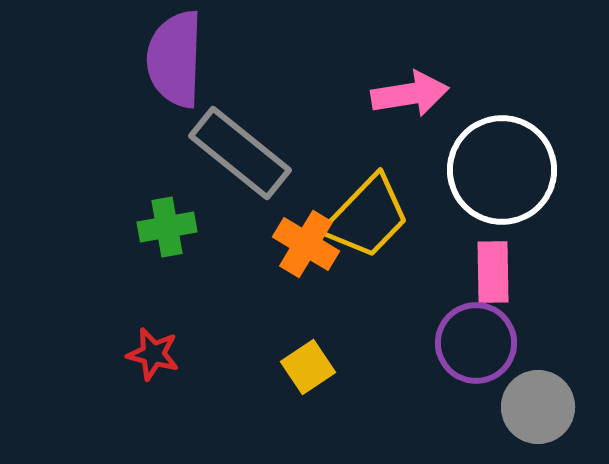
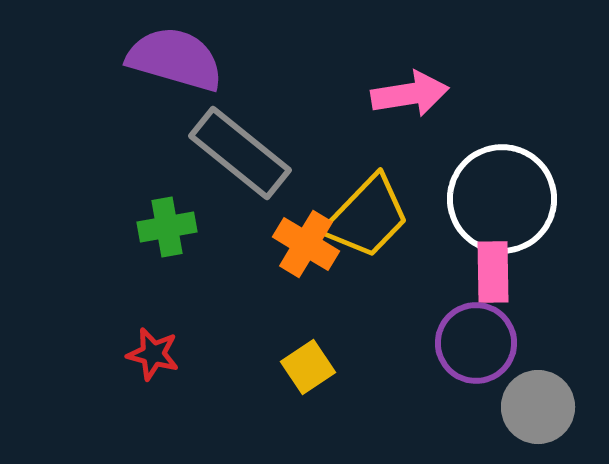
purple semicircle: rotated 104 degrees clockwise
white circle: moved 29 px down
